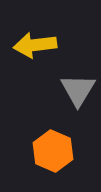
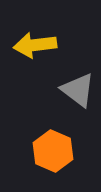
gray triangle: rotated 24 degrees counterclockwise
